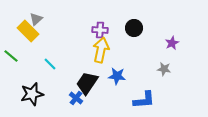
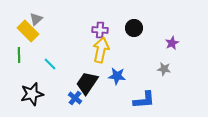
green line: moved 8 px right, 1 px up; rotated 49 degrees clockwise
blue cross: moved 1 px left
